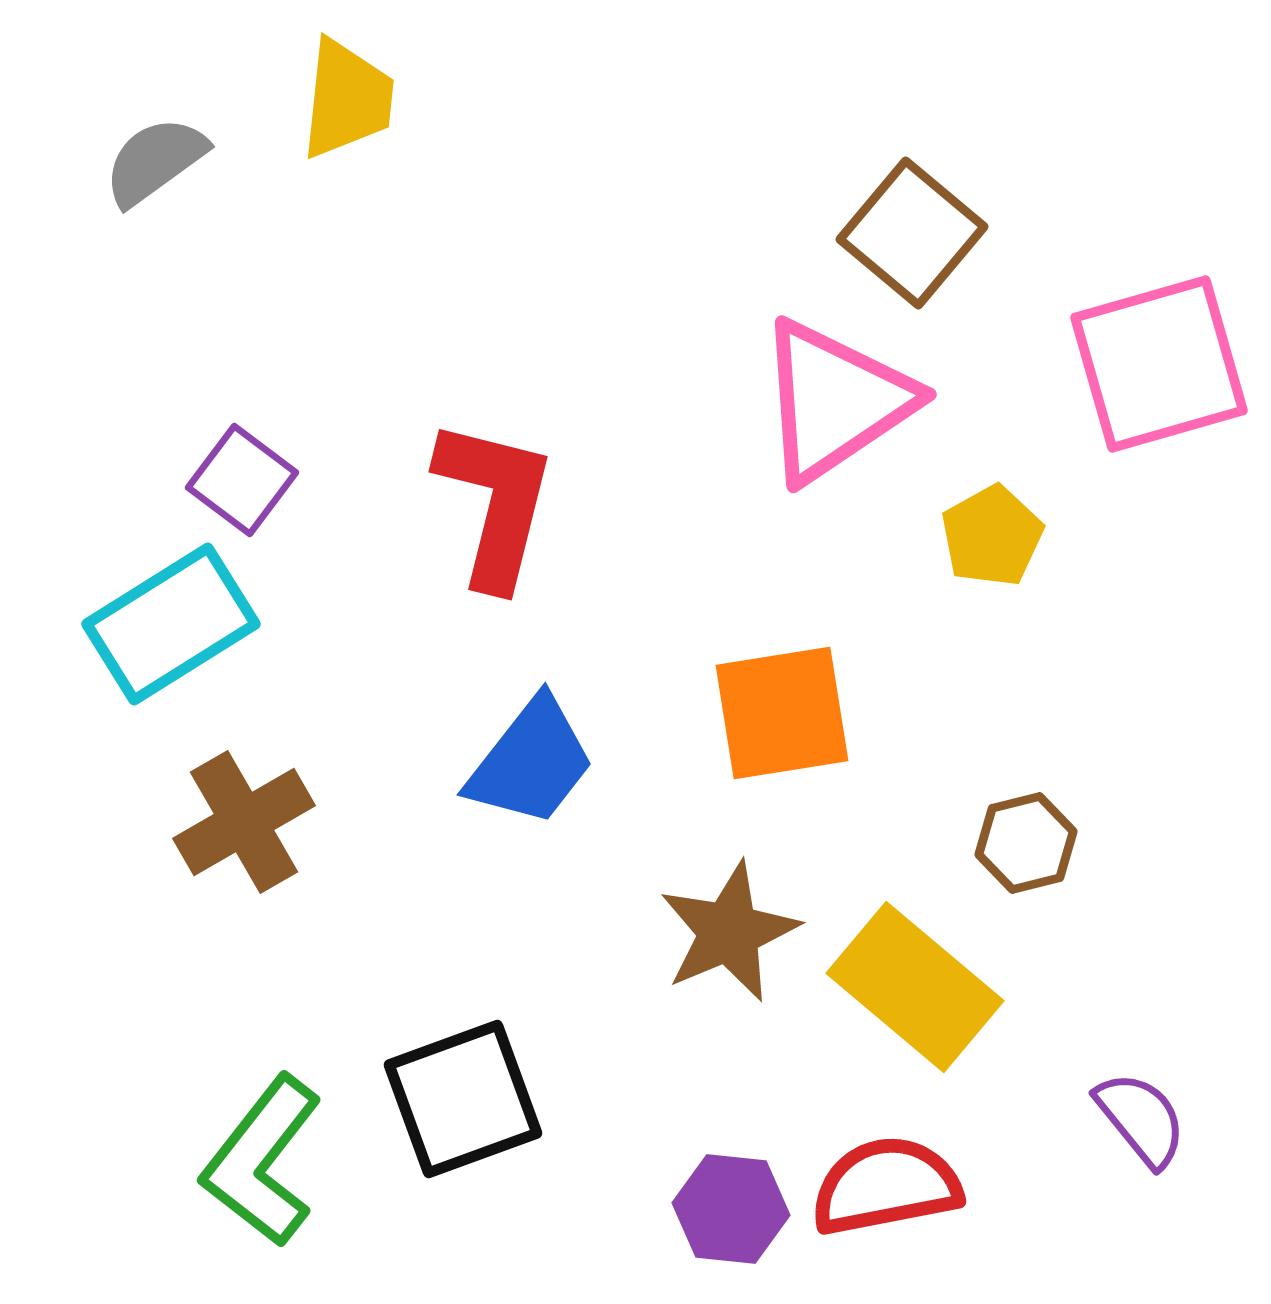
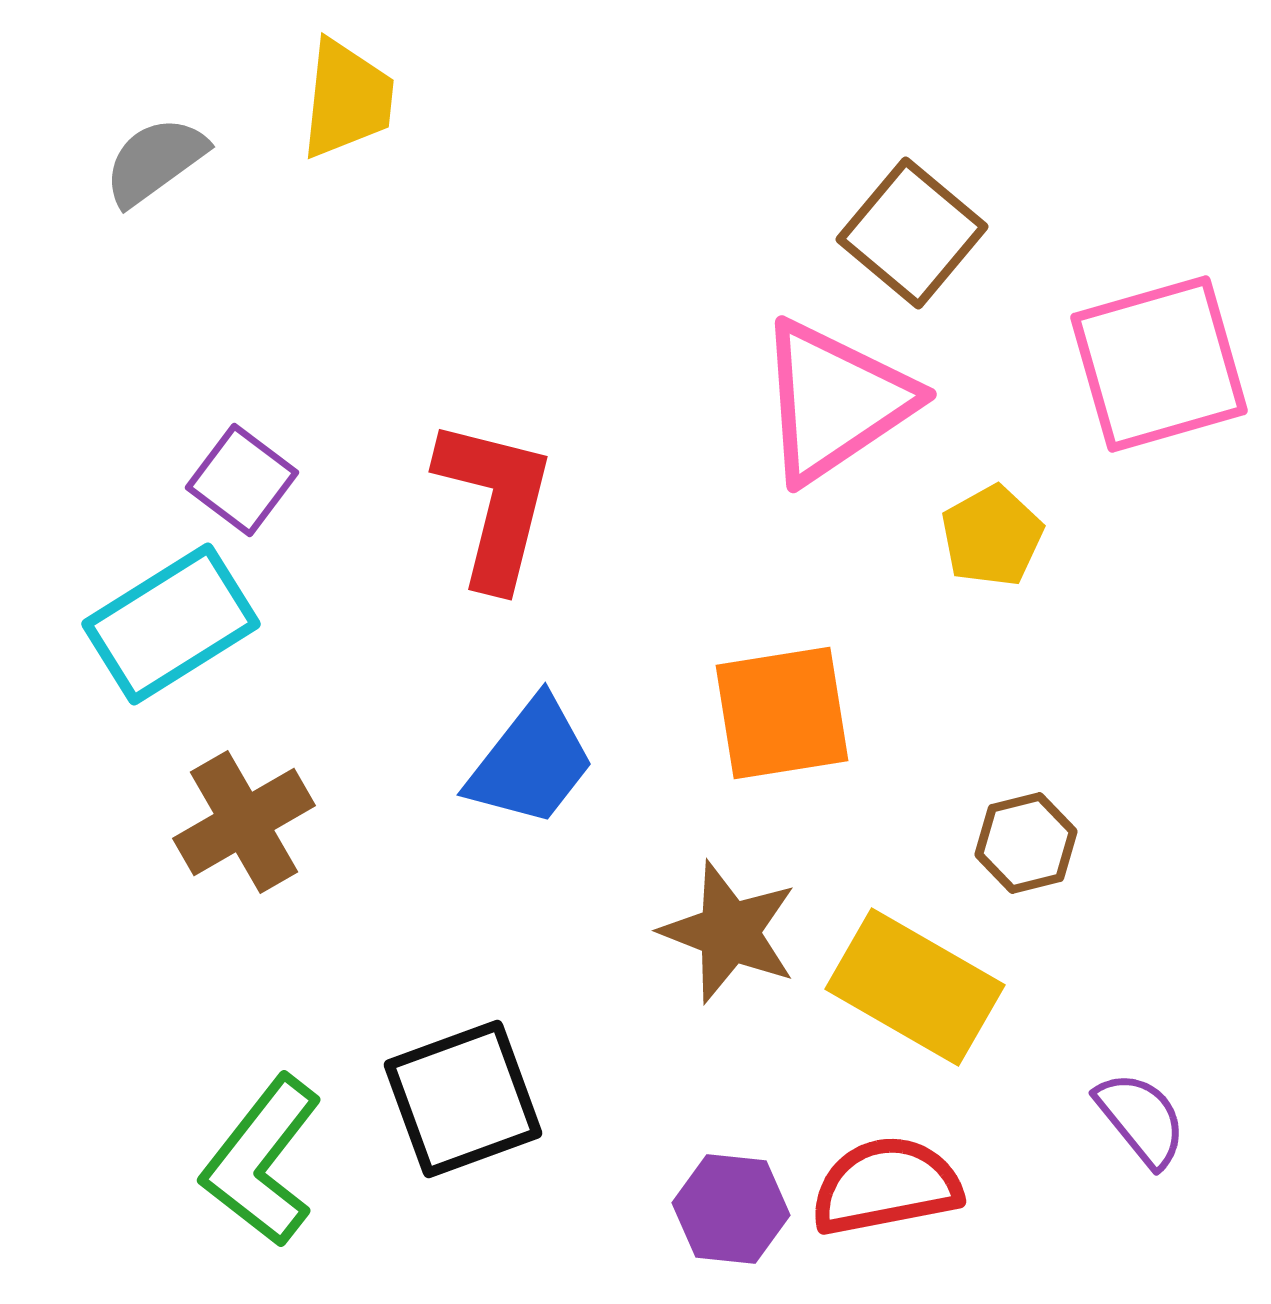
brown star: rotated 28 degrees counterclockwise
yellow rectangle: rotated 10 degrees counterclockwise
